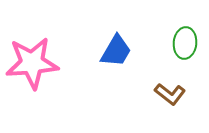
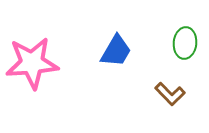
brown L-shape: rotated 8 degrees clockwise
